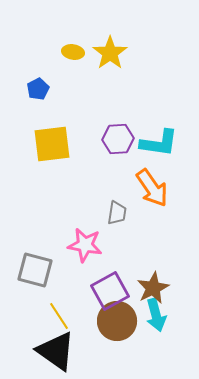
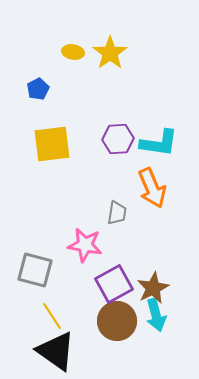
orange arrow: rotated 12 degrees clockwise
purple square: moved 4 px right, 7 px up
yellow line: moved 7 px left
